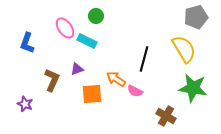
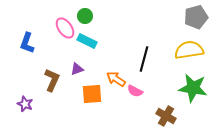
green circle: moved 11 px left
yellow semicircle: moved 5 px right, 1 px down; rotated 68 degrees counterclockwise
